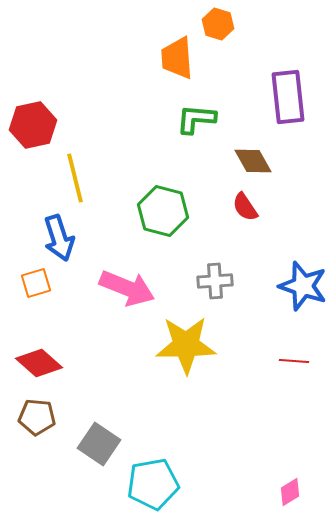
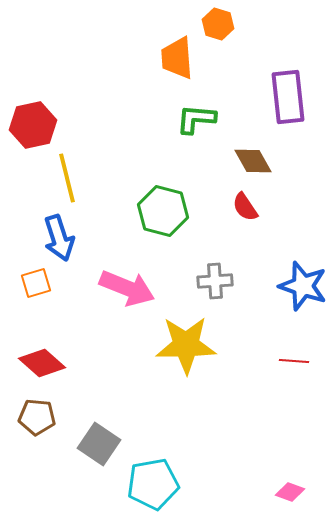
yellow line: moved 8 px left
red diamond: moved 3 px right
pink diamond: rotated 52 degrees clockwise
